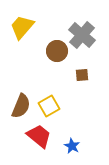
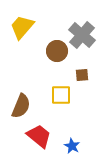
yellow square: moved 12 px right, 11 px up; rotated 30 degrees clockwise
